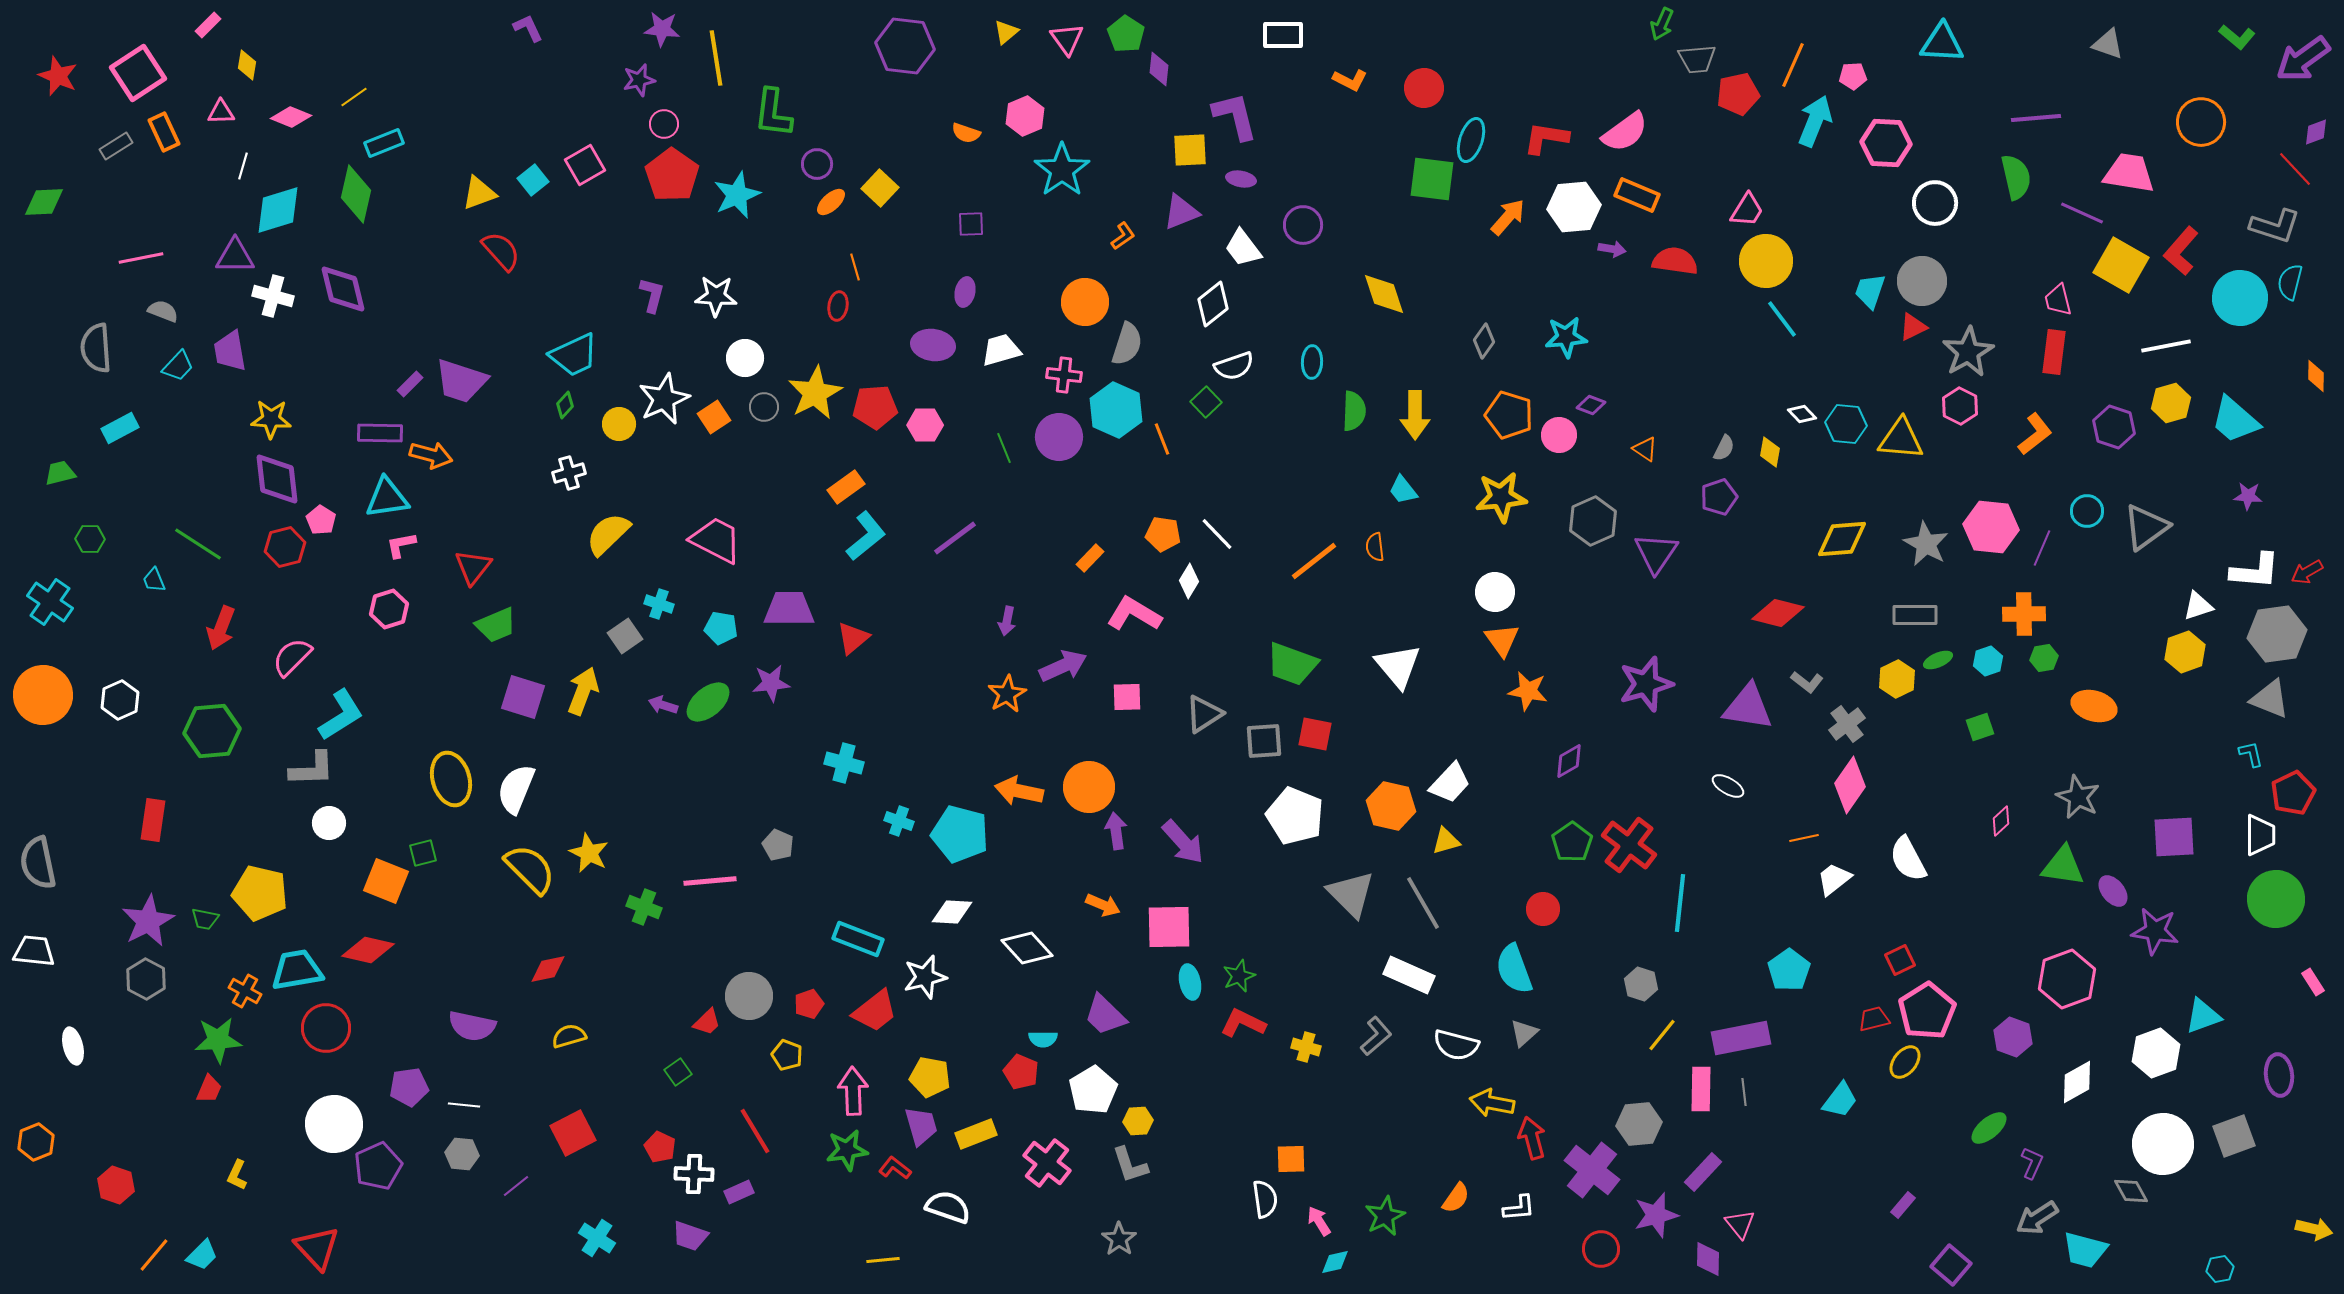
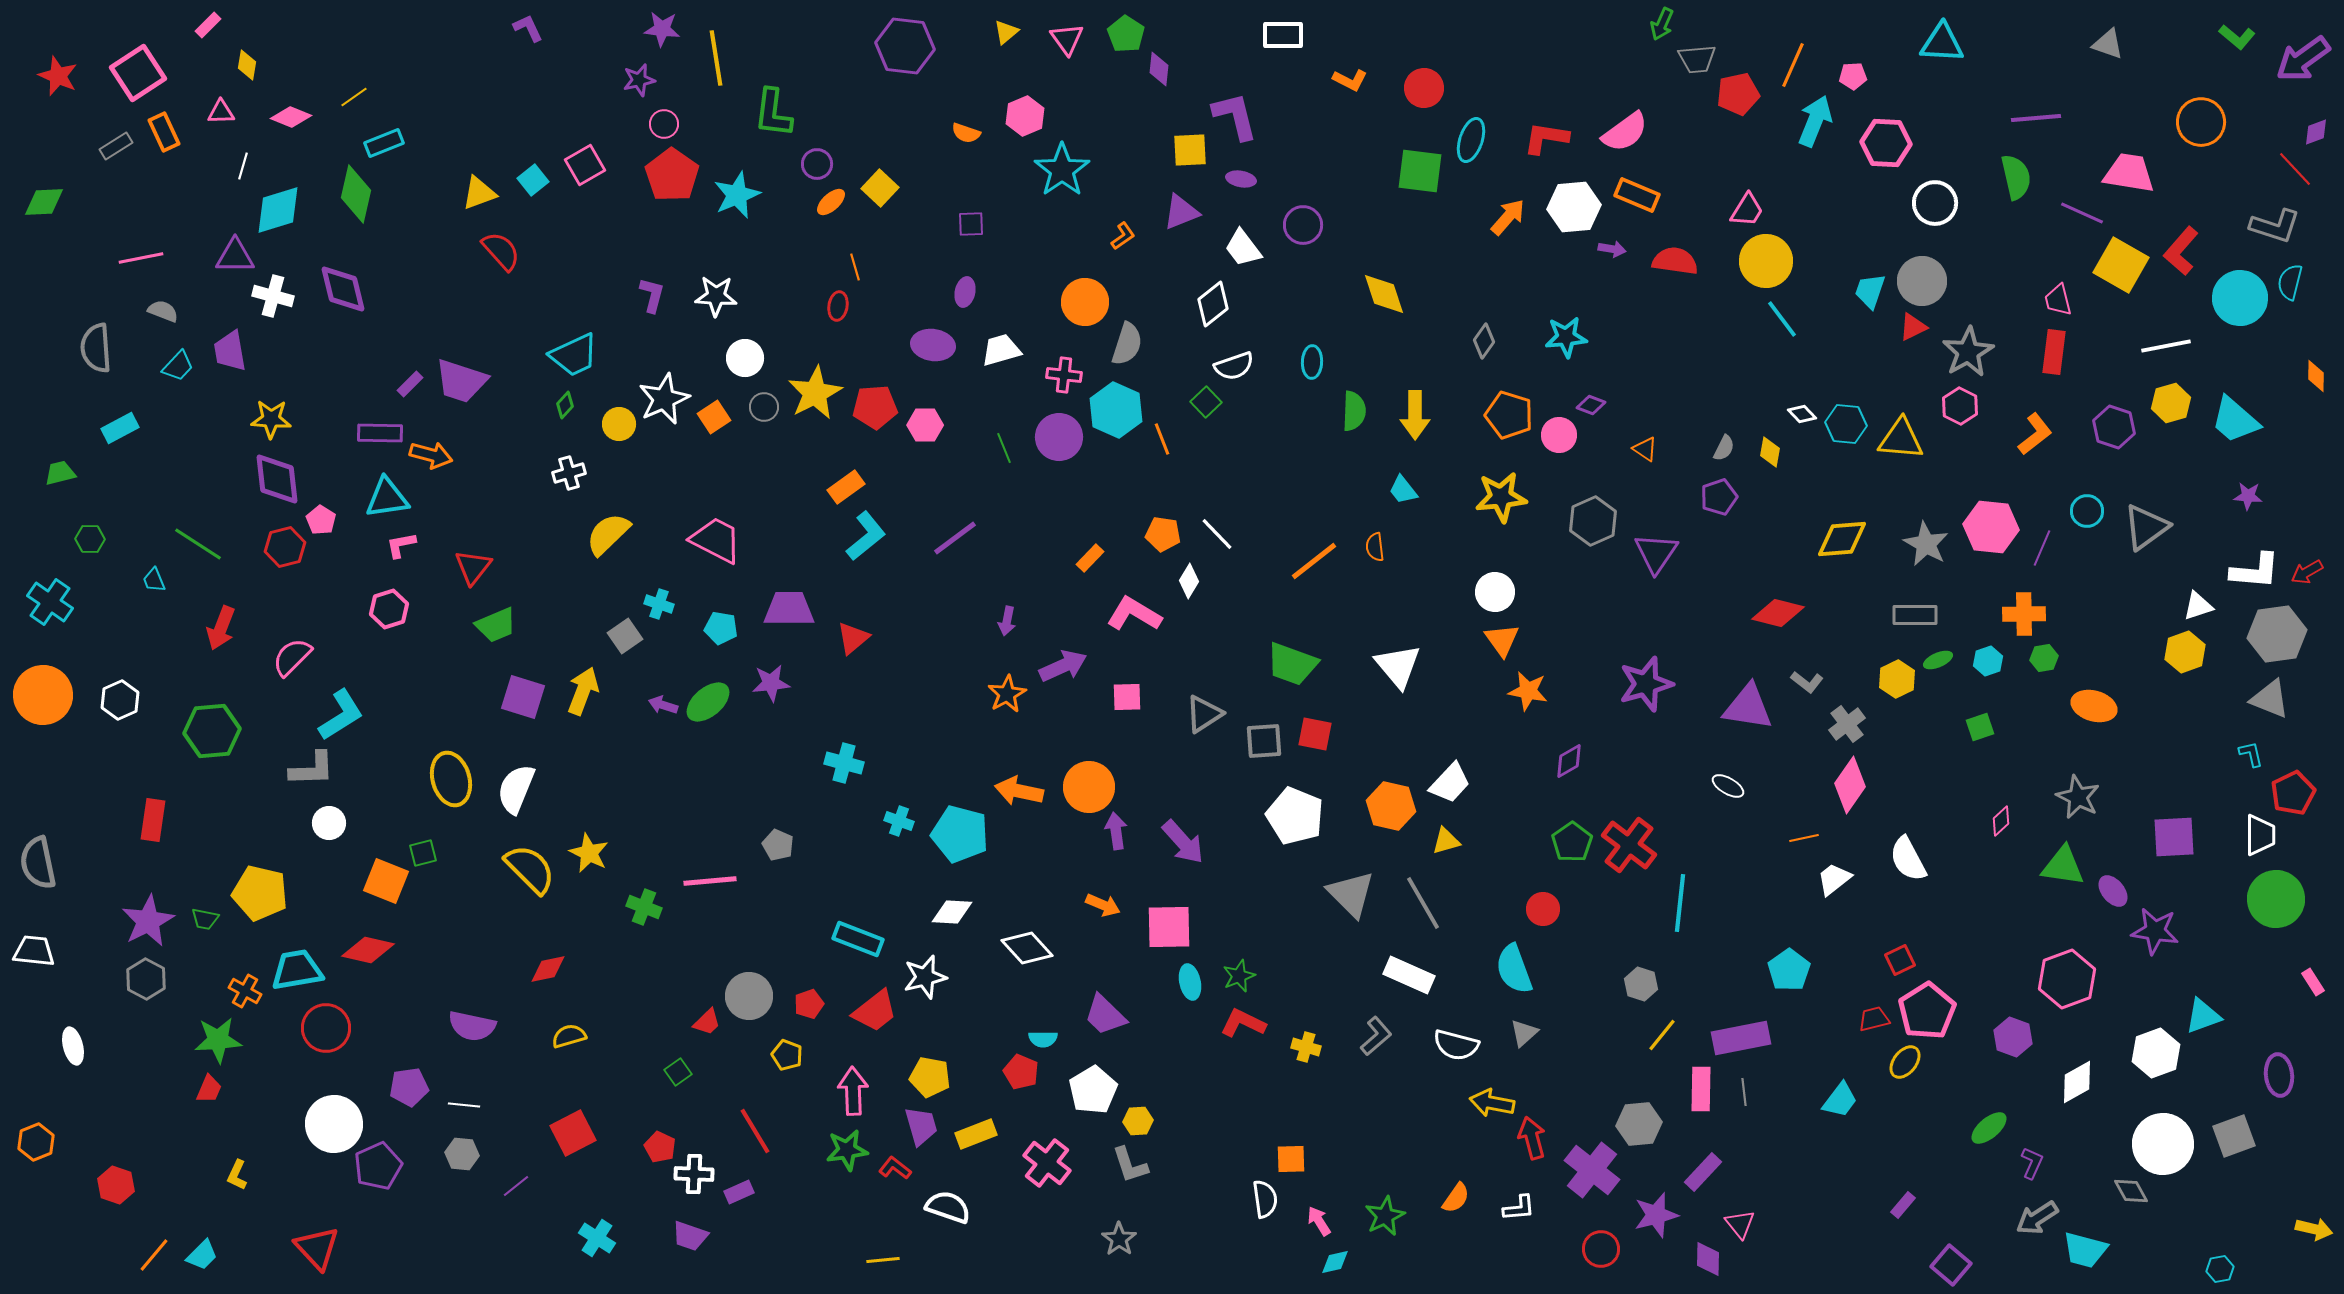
green square at (1432, 179): moved 12 px left, 8 px up
